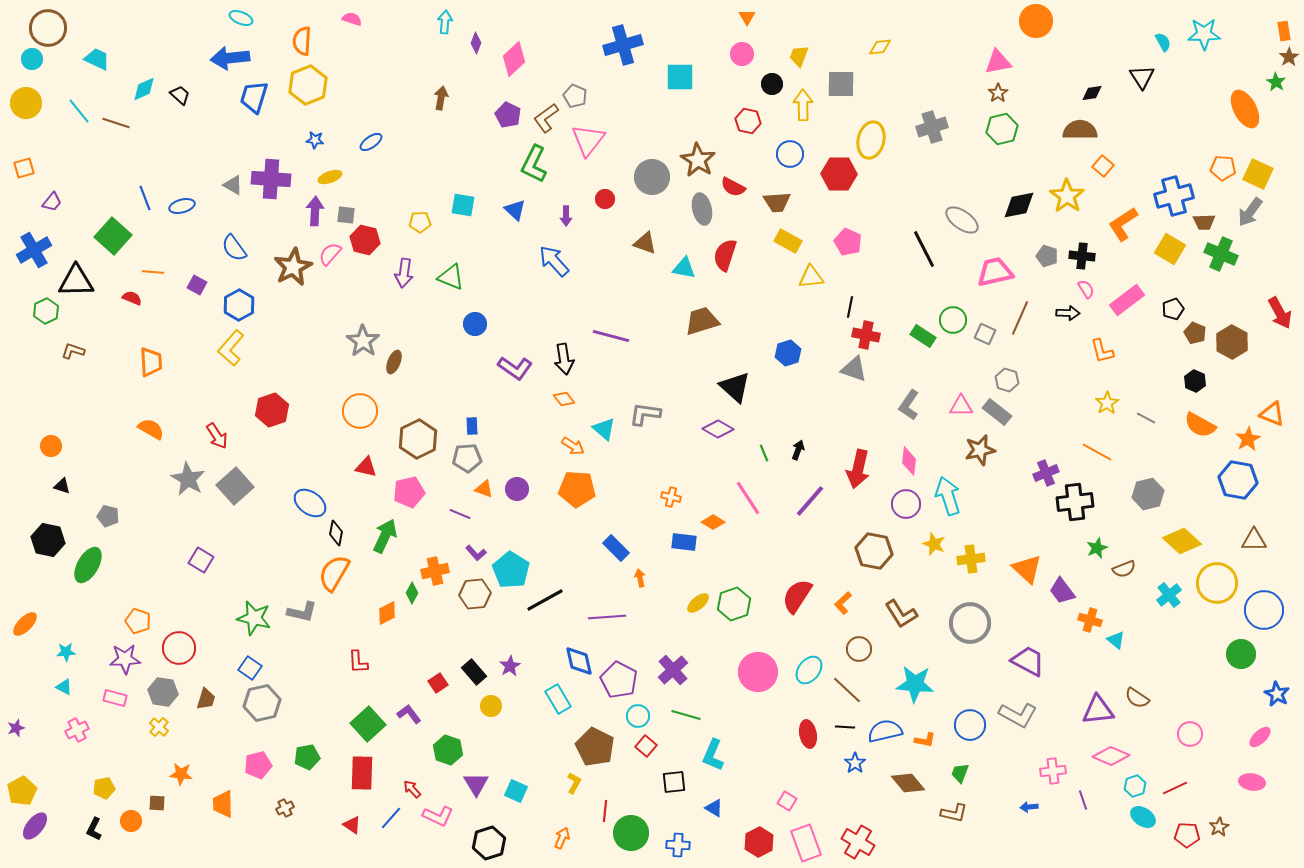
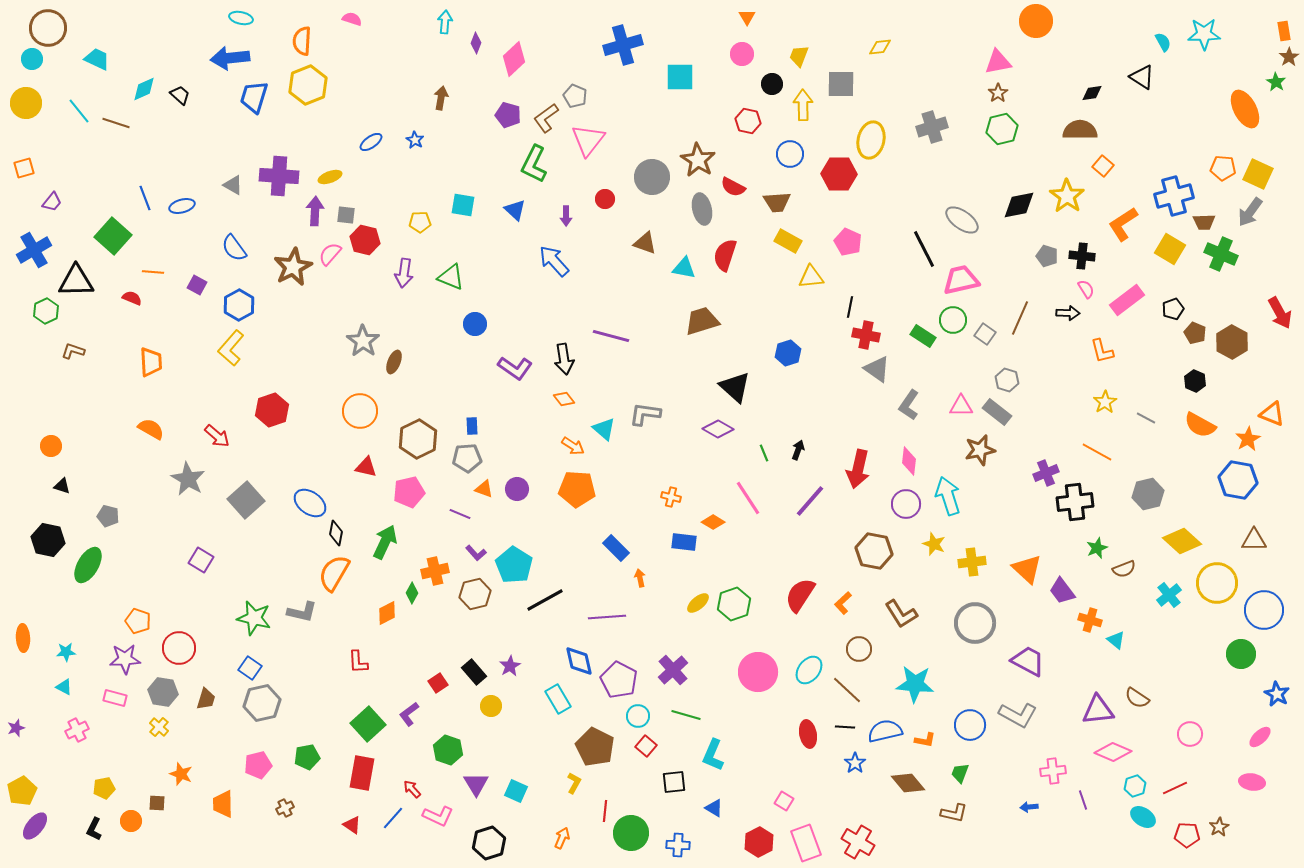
cyan ellipse at (241, 18): rotated 10 degrees counterclockwise
black triangle at (1142, 77): rotated 24 degrees counterclockwise
purple pentagon at (508, 115): rotated 10 degrees counterclockwise
blue star at (315, 140): moved 100 px right; rotated 24 degrees clockwise
purple cross at (271, 179): moved 8 px right, 3 px up
pink trapezoid at (995, 272): moved 34 px left, 8 px down
gray square at (985, 334): rotated 10 degrees clockwise
gray triangle at (854, 369): moved 23 px right; rotated 16 degrees clockwise
yellow star at (1107, 403): moved 2 px left, 1 px up
red arrow at (217, 436): rotated 16 degrees counterclockwise
gray square at (235, 486): moved 11 px right, 14 px down
green arrow at (385, 536): moved 6 px down
yellow cross at (971, 559): moved 1 px right, 3 px down
cyan pentagon at (511, 570): moved 3 px right, 5 px up
brown hexagon at (475, 594): rotated 8 degrees counterclockwise
red semicircle at (797, 596): moved 3 px right, 1 px up
gray circle at (970, 623): moved 5 px right
orange ellipse at (25, 624): moved 2 px left, 14 px down; rotated 48 degrees counterclockwise
purple L-shape at (409, 714): rotated 90 degrees counterclockwise
pink diamond at (1111, 756): moved 2 px right, 4 px up
red rectangle at (362, 773): rotated 8 degrees clockwise
orange star at (181, 774): rotated 15 degrees clockwise
pink square at (787, 801): moved 3 px left
blue line at (391, 818): moved 2 px right
